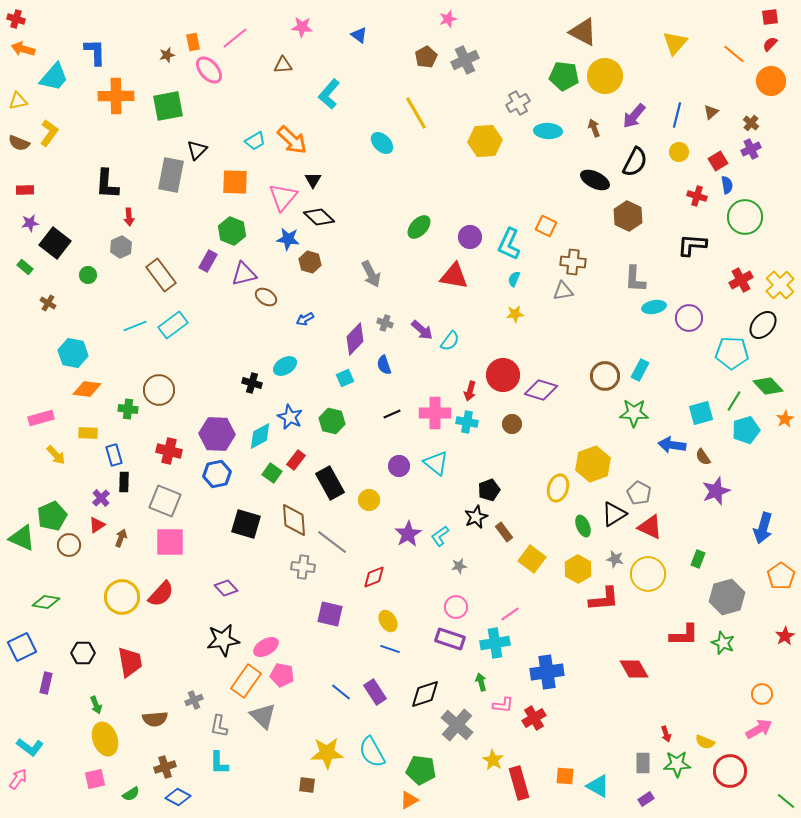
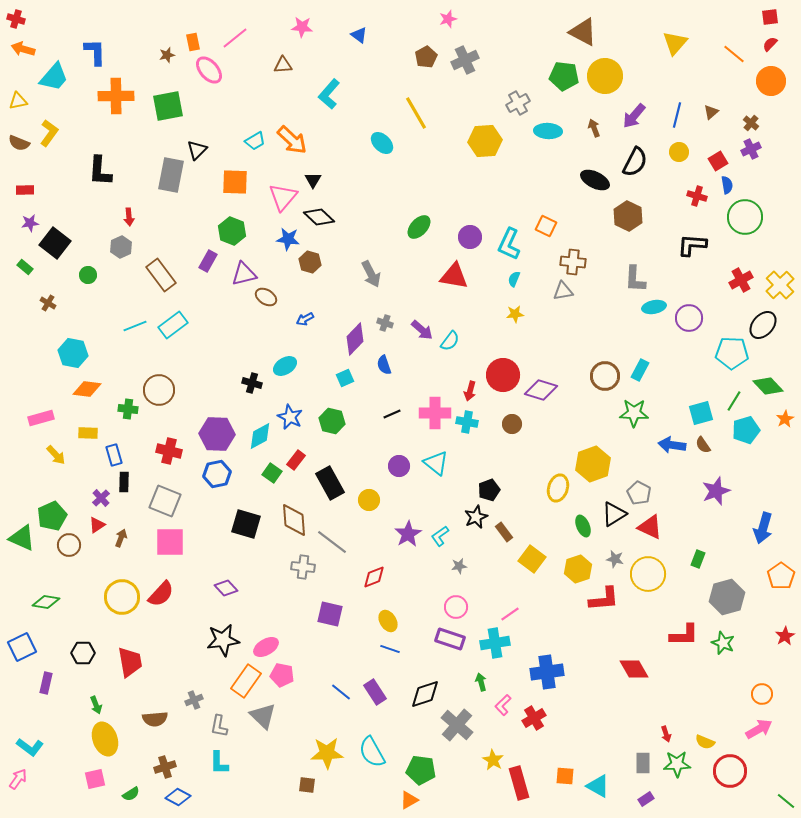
black L-shape at (107, 184): moved 7 px left, 13 px up
brown semicircle at (703, 457): moved 12 px up
yellow hexagon at (578, 569): rotated 12 degrees clockwise
pink L-shape at (503, 705): rotated 130 degrees clockwise
